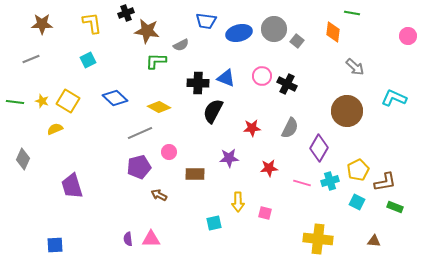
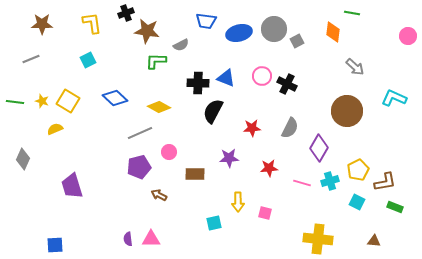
gray square at (297, 41): rotated 24 degrees clockwise
